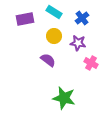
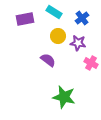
yellow circle: moved 4 px right
green star: moved 1 px up
